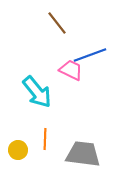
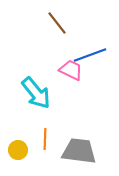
cyan arrow: moved 1 px left, 1 px down
gray trapezoid: moved 4 px left, 3 px up
